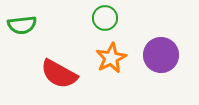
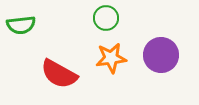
green circle: moved 1 px right
green semicircle: moved 1 px left
orange star: rotated 20 degrees clockwise
